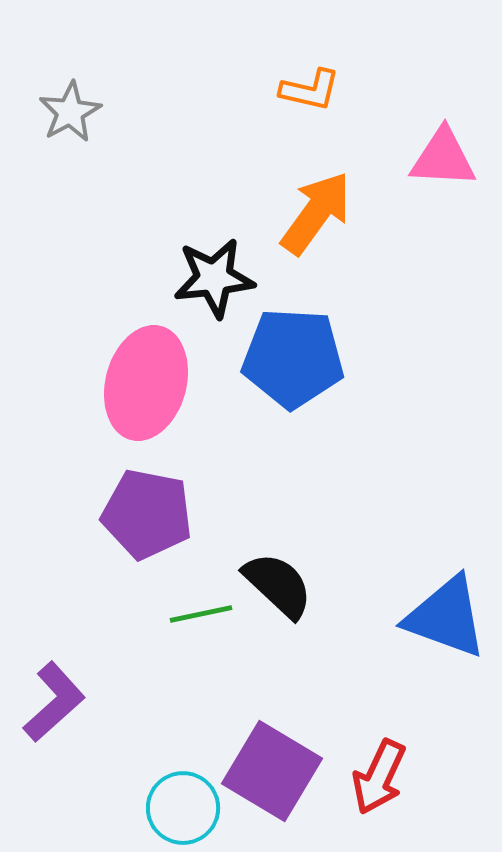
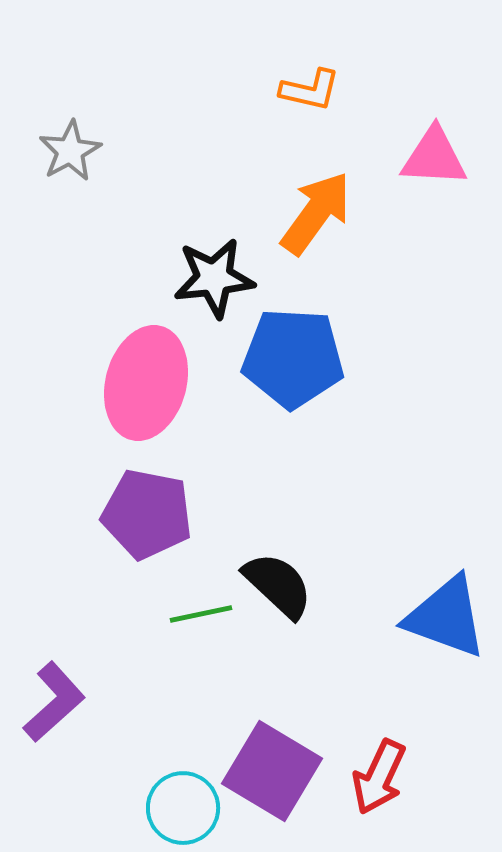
gray star: moved 39 px down
pink triangle: moved 9 px left, 1 px up
